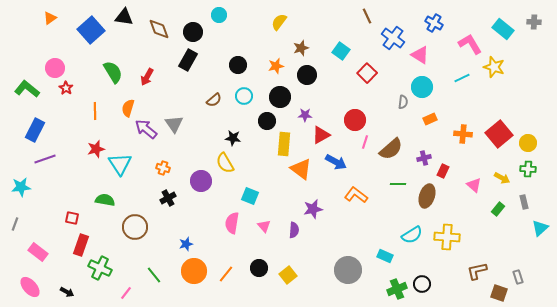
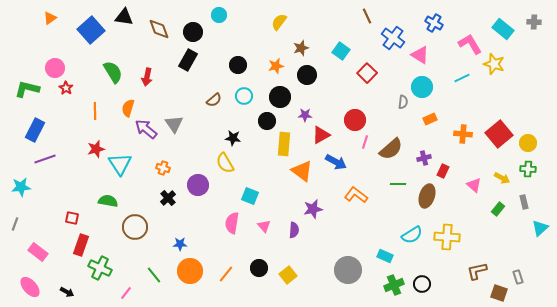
yellow star at (494, 67): moved 3 px up
red arrow at (147, 77): rotated 18 degrees counterclockwise
green L-shape at (27, 89): rotated 25 degrees counterclockwise
orange triangle at (301, 169): moved 1 px right, 2 px down
purple circle at (201, 181): moved 3 px left, 4 px down
black cross at (168, 198): rotated 14 degrees counterclockwise
green semicircle at (105, 200): moved 3 px right, 1 px down
blue star at (186, 244): moved 6 px left; rotated 16 degrees clockwise
orange circle at (194, 271): moved 4 px left
green cross at (397, 289): moved 3 px left, 4 px up
